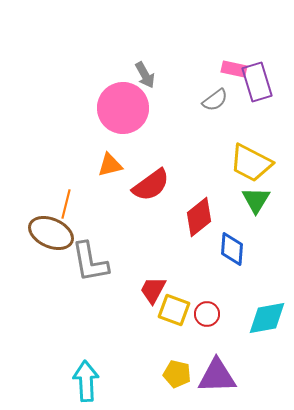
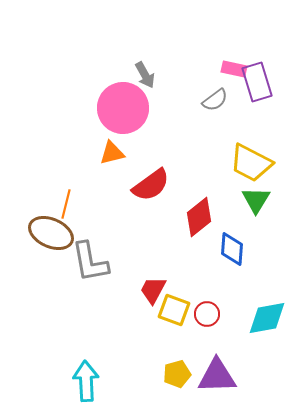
orange triangle: moved 2 px right, 12 px up
yellow pentagon: rotated 28 degrees counterclockwise
